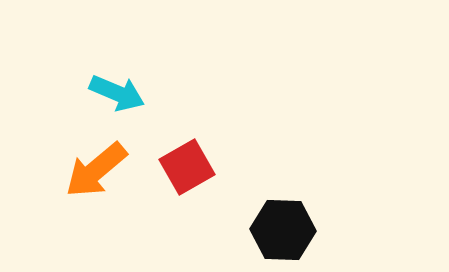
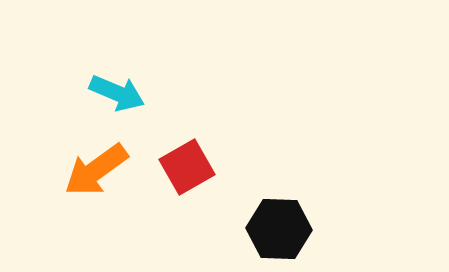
orange arrow: rotated 4 degrees clockwise
black hexagon: moved 4 px left, 1 px up
